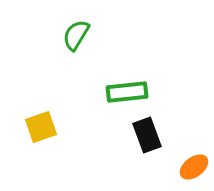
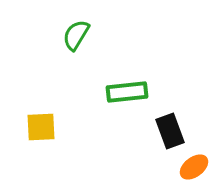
yellow square: rotated 16 degrees clockwise
black rectangle: moved 23 px right, 4 px up
